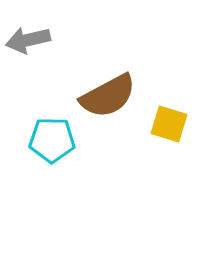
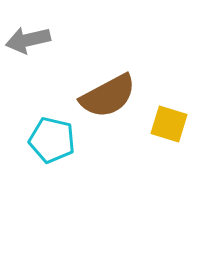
cyan pentagon: rotated 12 degrees clockwise
